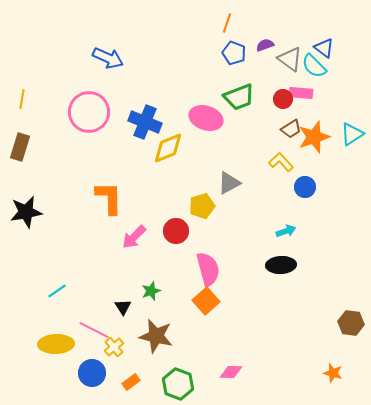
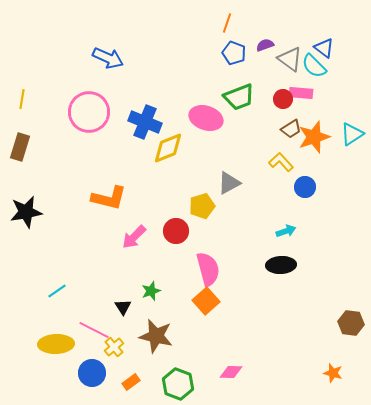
orange L-shape at (109, 198): rotated 105 degrees clockwise
